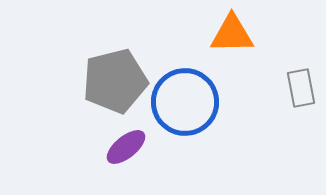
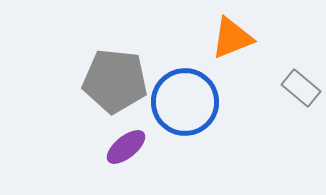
orange triangle: moved 4 px down; rotated 21 degrees counterclockwise
gray pentagon: rotated 20 degrees clockwise
gray rectangle: rotated 39 degrees counterclockwise
